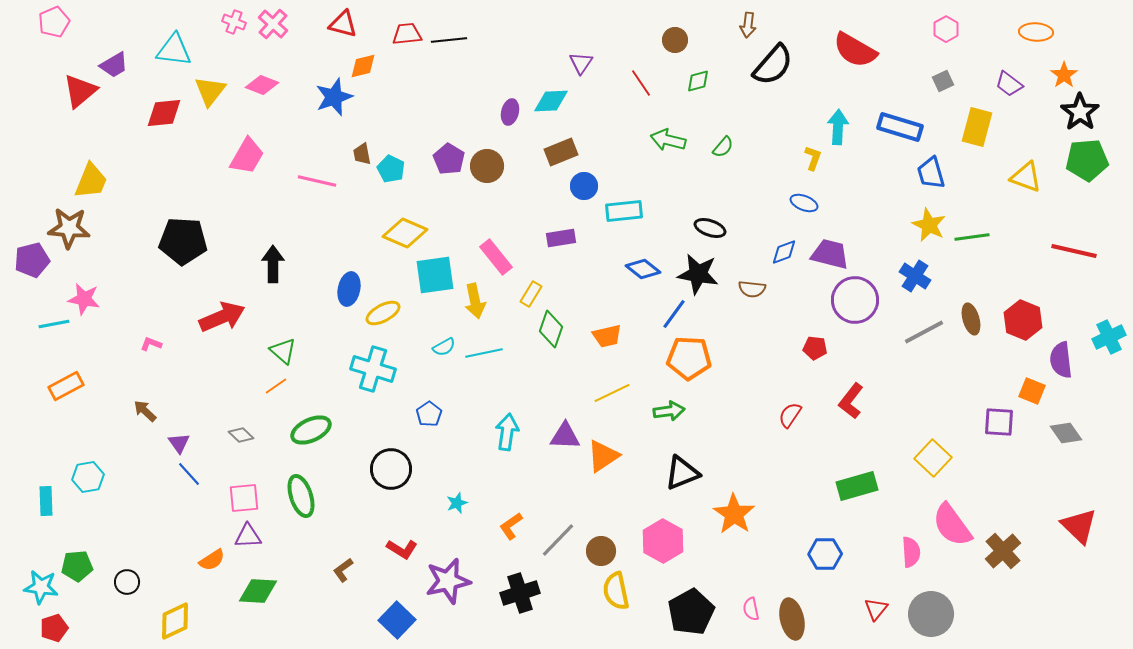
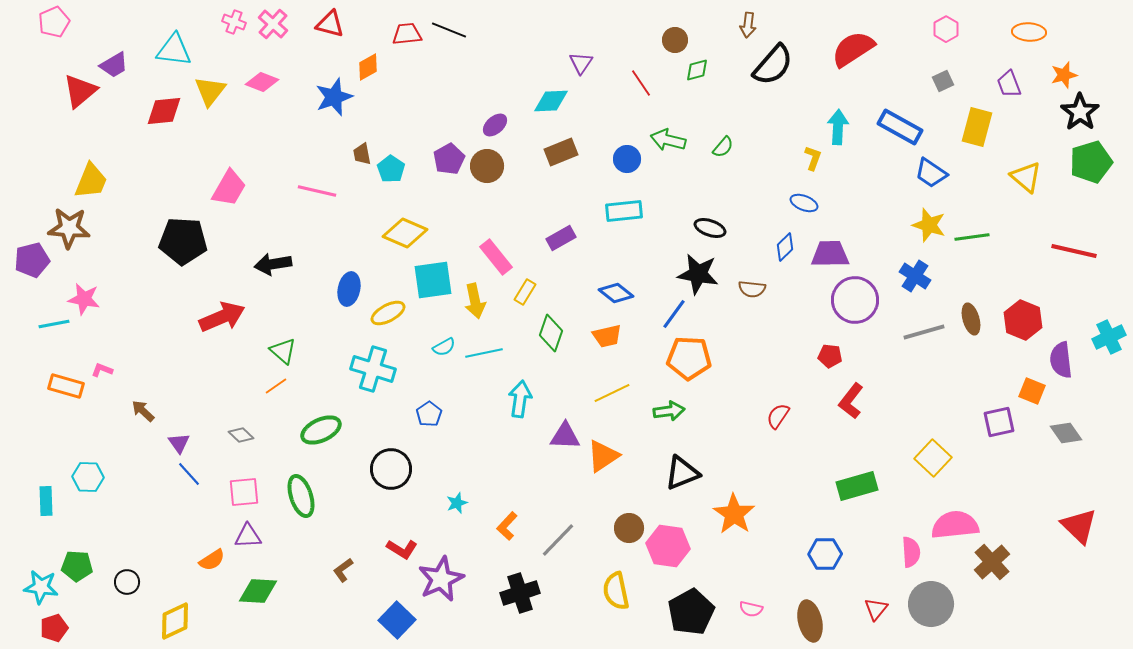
red triangle at (343, 24): moved 13 px left
orange ellipse at (1036, 32): moved 7 px left
black line at (449, 40): moved 10 px up; rotated 28 degrees clockwise
red semicircle at (855, 50): moved 2 px left, 1 px up; rotated 117 degrees clockwise
orange diamond at (363, 66): moved 5 px right, 1 px down; rotated 16 degrees counterclockwise
orange star at (1064, 75): rotated 20 degrees clockwise
green diamond at (698, 81): moved 1 px left, 11 px up
purple trapezoid at (1009, 84): rotated 32 degrees clockwise
pink diamond at (262, 85): moved 3 px up
purple ellipse at (510, 112): moved 15 px left, 13 px down; rotated 35 degrees clockwise
red diamond at (164, 113): moved 2 px up
blue rectangle at (900, 127): rotated 12 degrees clockwise
pink trapezoid at (247, 156): moved 18 px left, 32 px down
purple pentagon at (449, 159): rotated 12 degrees clockwise
green pentagon at (1087, 160): moved 4 px right, 2 px down; rotated 12 degrees counterclockwise
cyan pentagon at (391, 169): rotated 8 degrees clockwise
blue trapezoid at (931, 173): rotated 40 degrees counterclockwise
yellow triangle at (1026, 177): rotated 20 degrees clockwise
pink line at (317, 181): moved 10 px down
blue circle at (584, 186): moved 43 px right, 27 px up
yellow star at (929, 225): rotated 8 degrees counterclockwise
purple rectangle at (561, 238): rotated 20 degrees counterclockwise
blue diamond at (784, 252): moved 1 px right, 5 px up; rotated 24 degrees counterclockwise
purple trapezoid at (830, 254): rotated 15 degrees counterclockwise
black arrow at (273, 264): rotated 99 degrees counterclockwise
blue diamond at (643, 269): moved 27 px left, 24 px down
cyan square at (435, 275): moved 2 px left, 5 px down
yellow rectangle at (531, 294): moved 6 px left, 2 px up
yellow ellipse at (383, 313): moved 5 px right
green diamond at (551, 329): moved 4 px down
gray line at (924, 332): rotated 12 degrees clockwise
pink L-shape at (151, 344): moved 49 px left, 26 px down
red pentagon at (815, 348): moved 15 px right, 8 px down
orange rectangle at (66, 386): rotated 44 degrees clockwise
brown arrow at (145, 411): moved 2 px left
red semicircle at (790, 415): moved 12 px left, 1 px down
purple square at (999, 422): rotated 16 degrees counterclockwise
green ellipse at (311, 430): moved 10 px right
cyan arrow at (507, 432): moved 13 px right, 33 px up
cyan hexagon at (88, 477): rotated 12 degrees clockwise
pink square at (244, 498): moved 6 px up
pink semicircle at (952, 525): moved 3 px right; rotated 120 degrees clockwise
orange L-shape at (511, 526): moved 4 px left; rotated 12 degrees counterclockwise
pink hexagon at (663, 541): moved 5 px right, 5 px down; rotated 21 degrees counterclockwise
brown circle at (601, 551): moved 28 px right, 23 px up
brown cross at (1003, 551): moved 11 px left, 11 px down
green pentagon at (77, 566): rotated 8 degrees clockwise
purple star at (448, 581): moved 7 px left, 2 px up; rotated 12 degrees counterclockwise
pink semicircle at (751, 609): rotated 65 degrees counterclockwise
gray circle at (931, 614): moved 10 px up
brown ellipse at (792, 619): moved 18 px right, 2 px down
